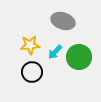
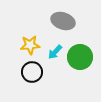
green circle: moved 1 px right
